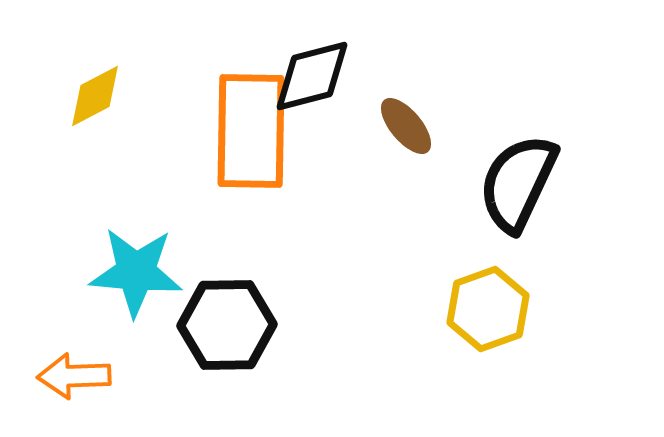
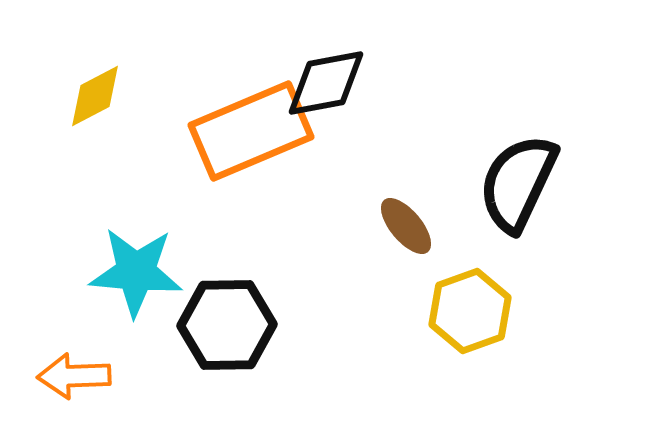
black diamond: moved 14 px right, 7 px down; rotated 4 degrees clockwise
brown ellipse: moved 100 px down
orange rectangle: rotated 66 degrees clockwise
yellow hexagon: moved 18 px left, 2 px down
